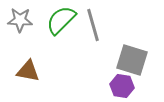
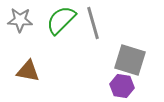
gray line: moved 2 px up
gray square: moved 2 px left
